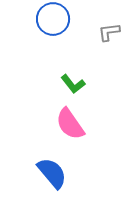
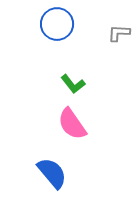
blue circle: moved 4 px right, 5 px down
gray L-shape: moved 10 px right, 1 px down; rotated 10 degrees clockwise
pink semicircle: moved 2 px right
